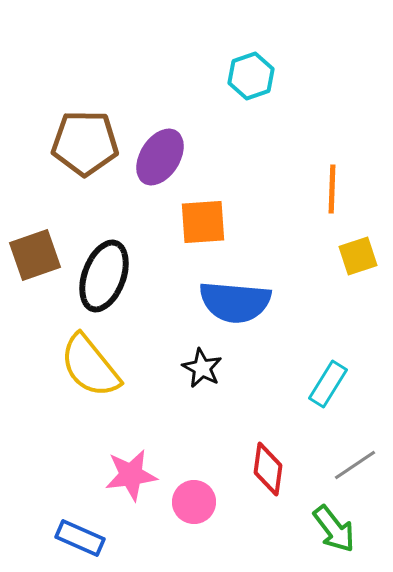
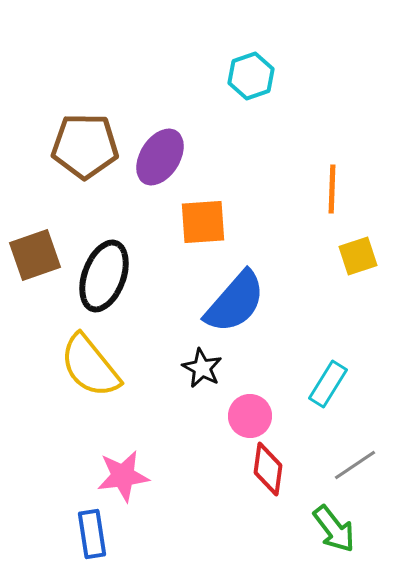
brown pentagon: moved 3 px down
blue semicircle: rotated 54 degrees counterclockwise
pink star: moved 8 px left, 1 px down
pink circle: moved 56 px right, 86 px up
blue rectangle: moved 12 px right, 4 px up; rotated 57 degrees clockwise
